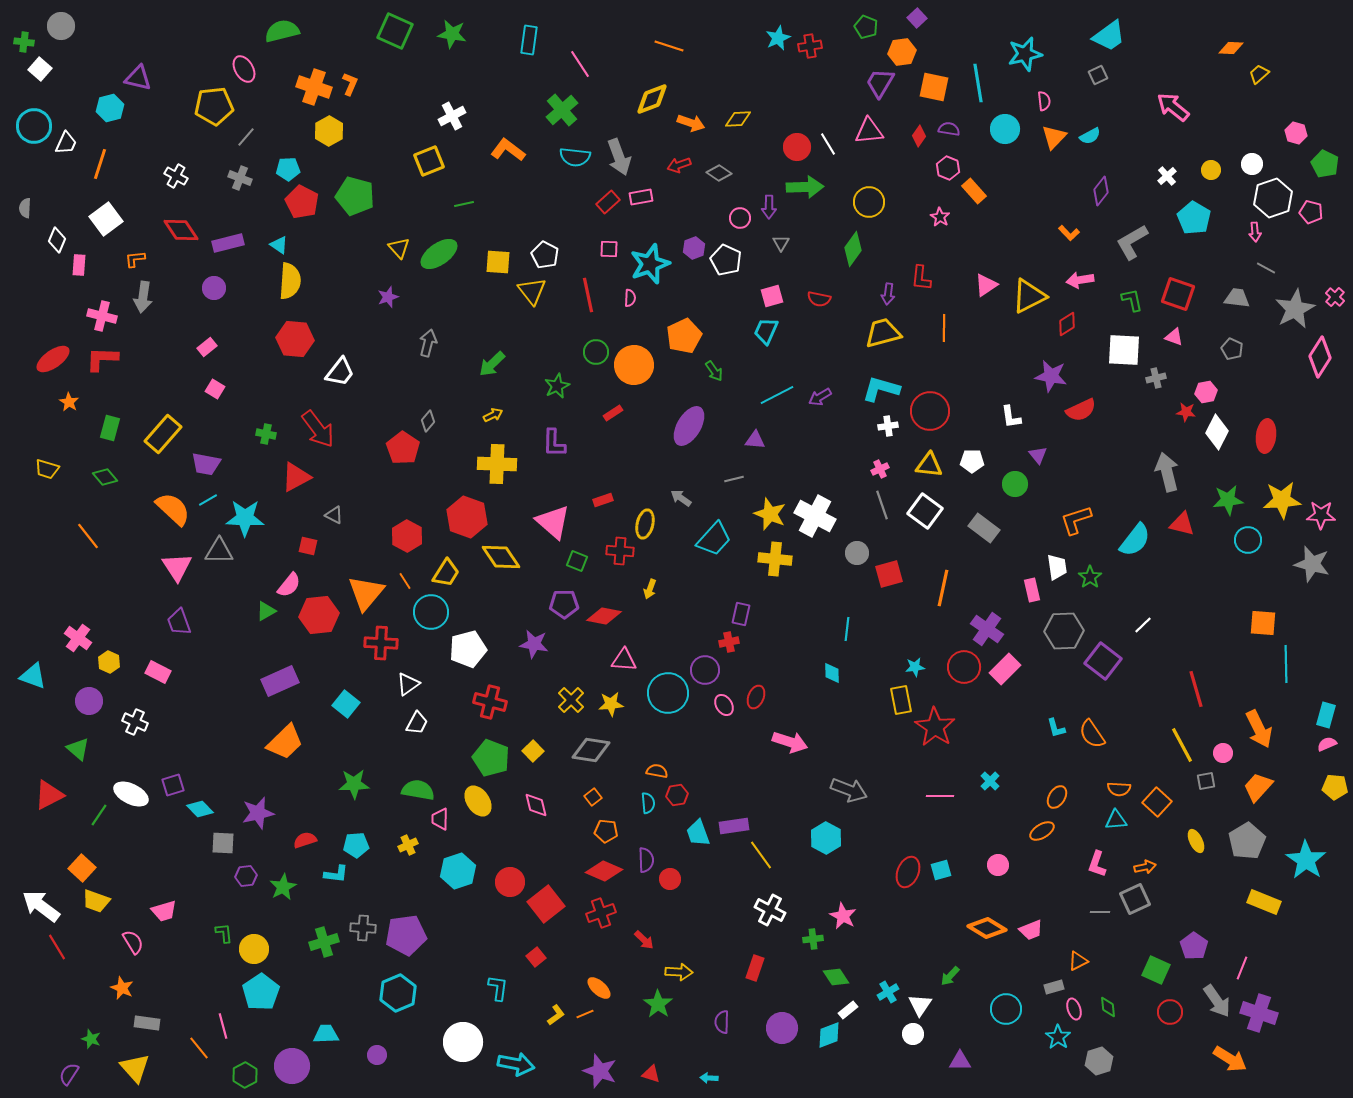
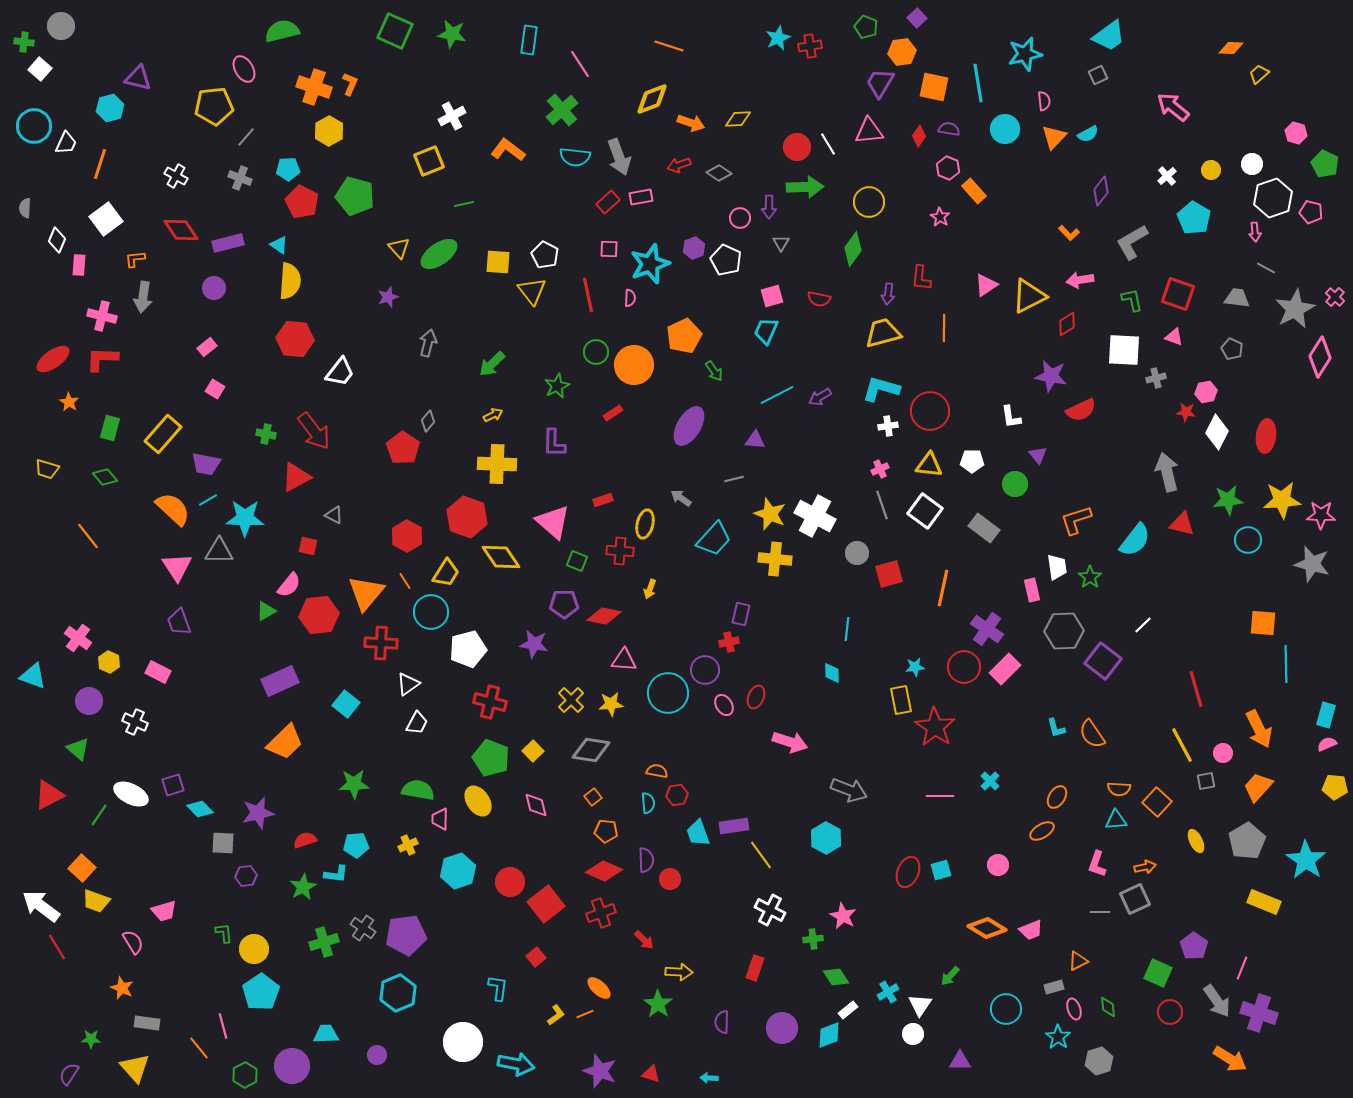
cyan semicircle at (1090, 136): moved 2 px left, 2 px up
red arrow at (318, 429): moved 4 px left, 2 px down
green star at (283, 887): moved 20 px right
gray cross at (363, 928): rotated 30 degrees clockwise
green square at (1156, 970): moved 2 px right, 3 px down
green star at (91, 1039): rotated 18 degrees counterclockwise
